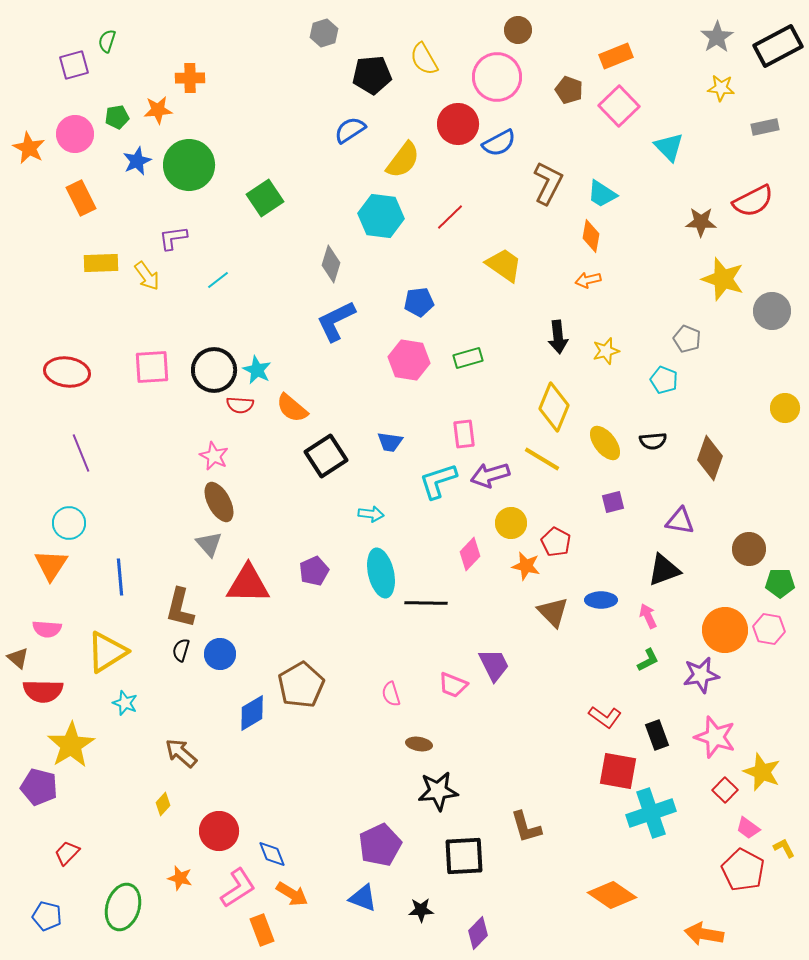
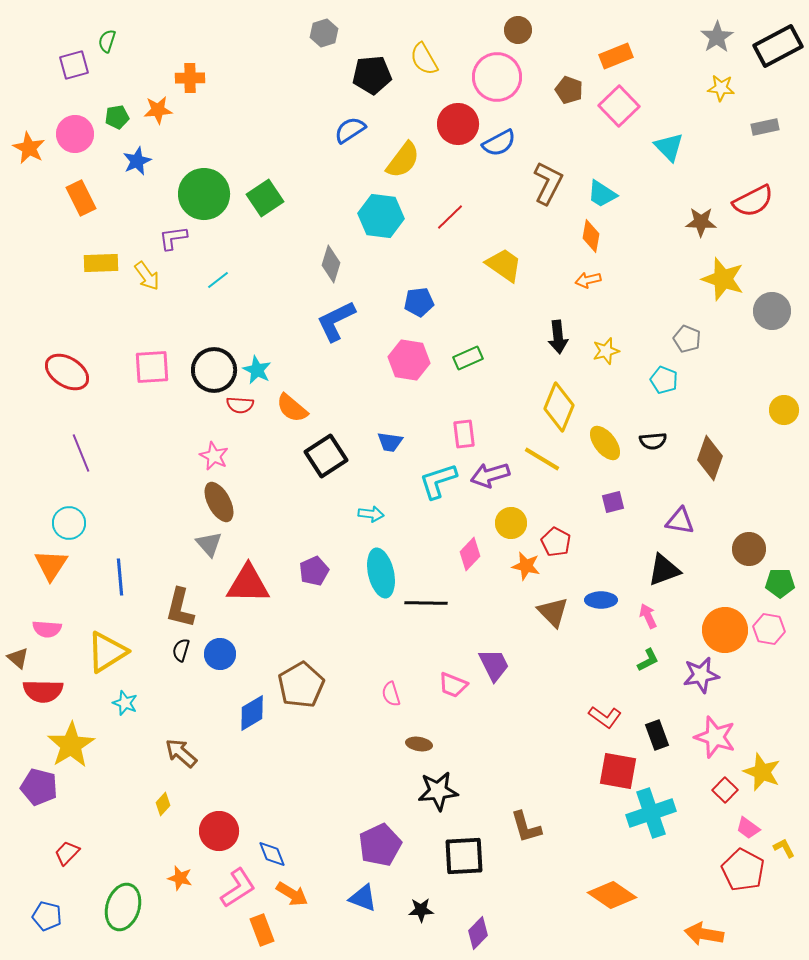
green circle at (189, 165): moved 15 px right, 29 px down
green rectangle at (468, 358): rotated 8 degrees counterclockwise
red ellipse at (67, 372): rotated 24 degrees clockwise
yellow diamond at (554, 407): moved 5 px right
yellow circle at (785, 408): moved 1 px left, 2 px down
